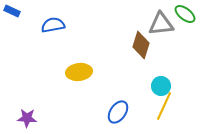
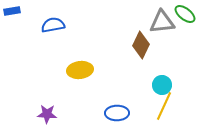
blue rectangle: rotated 35 degrees counterclockwise
gray triangle: moved 1 px right, 2 px up
brown diamond: rotated 8 degrees clockwise
yellow ellipse: moved 1 px right, 2 px up
cyan circle: moved 1 px right, 1 px up
blue ellipse: moved 1 px left, 1 px down; rotated 55 degrees clockwise
purple star: moved 20 px right, 4 px up
